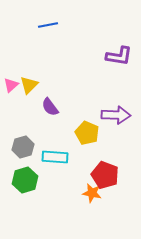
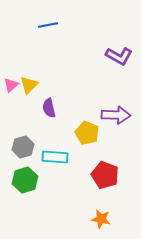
purple L-shape: rotated 20 degrees clockwise
purple semicircle: moved 1 px left, 1 px down; rotated 24 degrees clockwise
orange star: moved 9 px right, 26 px down
